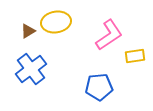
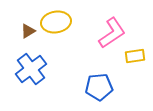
pink L-shape: moved 3 px right, 2 px up
